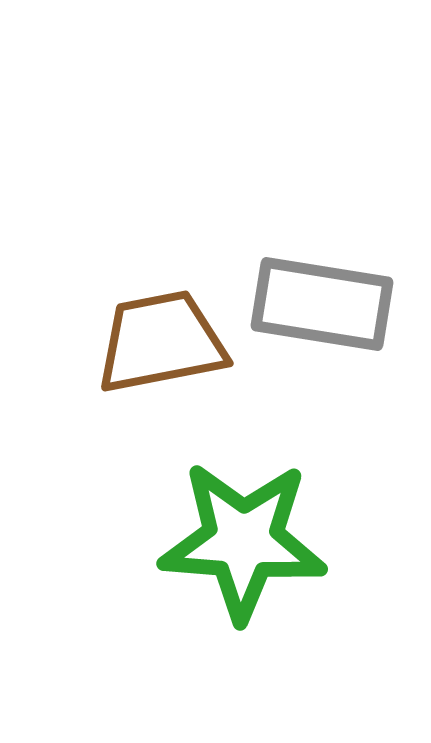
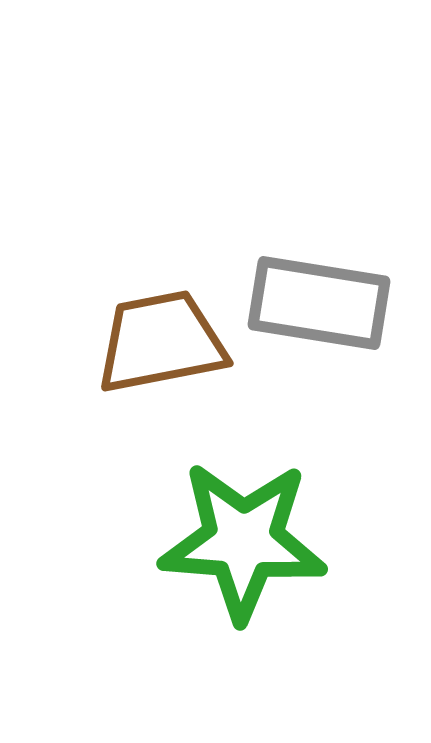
gray rectangle: moved 3 px left, 1 px up
